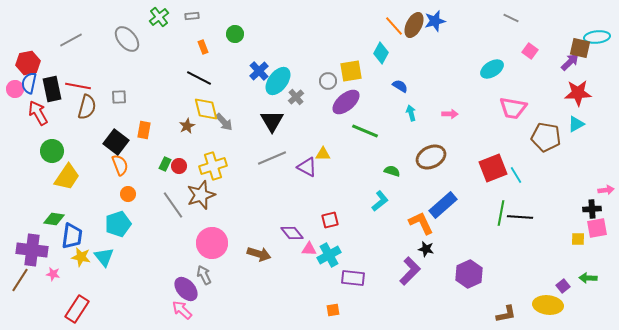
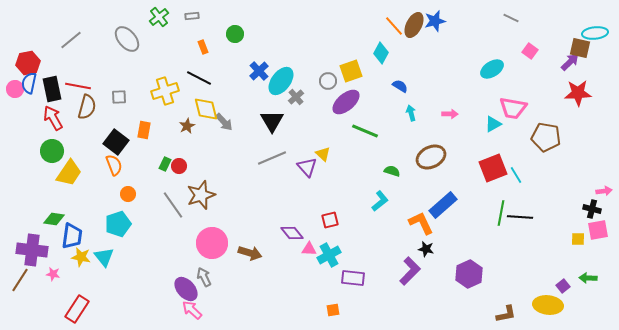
cyan ellipse at (597, 37): moved 2 px left, 4 px up
gray line at (71, 40): rotated 10 degrees counterclockwise
yellow square at (351, 71): rotated 10 degrees counterclockwise
cyan ellipse at (278, 81): moved 3 px right
red arrow at (38, 113): moved 15 px right, 5 px down
cyan triangle at (576, 124): moved 83 px left
yellow triangle at (323, 154): rotated 42 degrees clockwise
orange semicircle at (120, 165): moved 6 px left
yellow cross at (213, 166): moved 48 px left, 75 px up
purple triangle at (307, 167): rotated 20 degrees clockwise
yellow trapezoid at (67, 177): moved 2 px right, 4 px up
pink arrow at (606, 190): moved 2 px left, 1 px down
black cross at (592, 209): rotated 18 degrees clockwise
pink square at (597, 228): moved 1 px right, 2 px down
brown arrow at (259, 254): moved 9 px left, 1 px up
gray arrow at (204, 275): moved 2 px down
pink arrow at (182, 310): moved 10 px right
